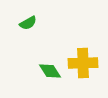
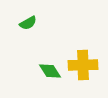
yellow cross: moved 2 px down
